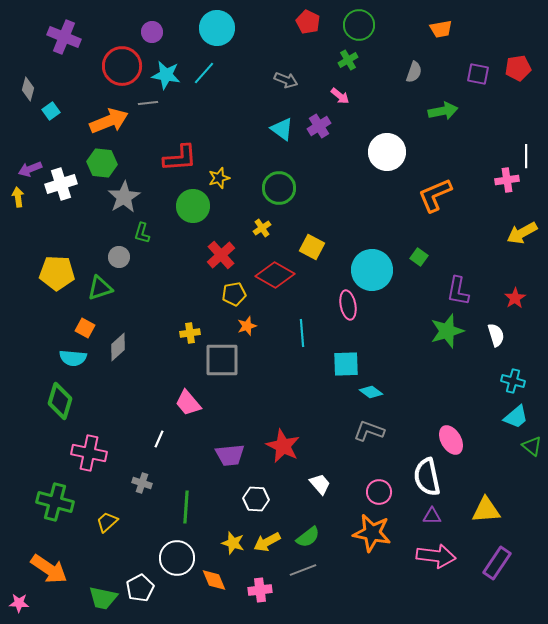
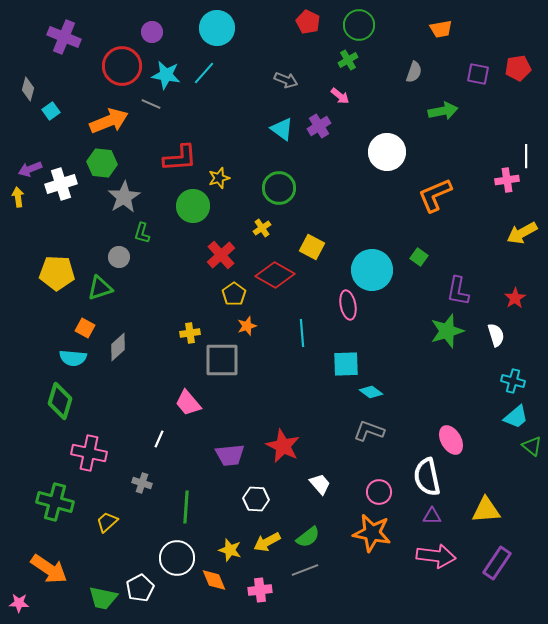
gray line at (148, 103): moved 3 px right, 1 px down; rotated 30 degrees clockwise
yellow pentagon at (234, 294): rotated 25 degrees counterclockwise
yellow star at (233, 543): moved 3 px left, 7 px down
gray line at (303, 570): moved 2 px right
